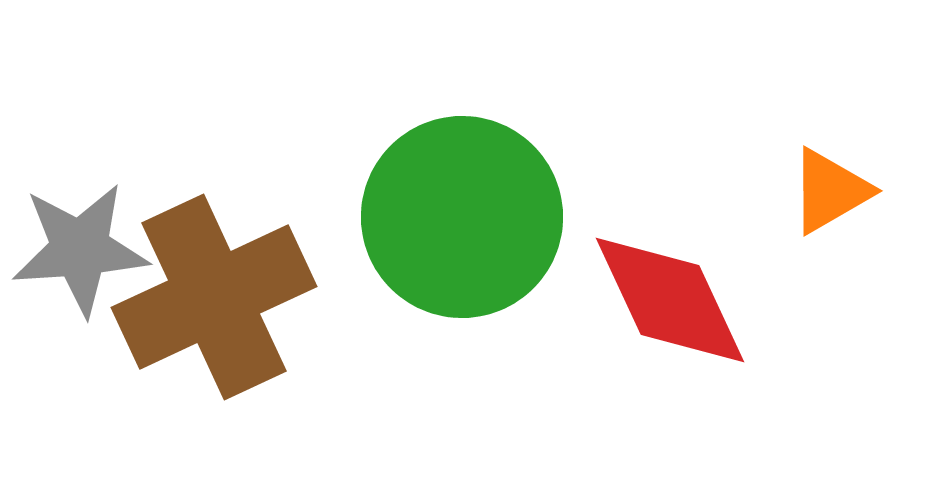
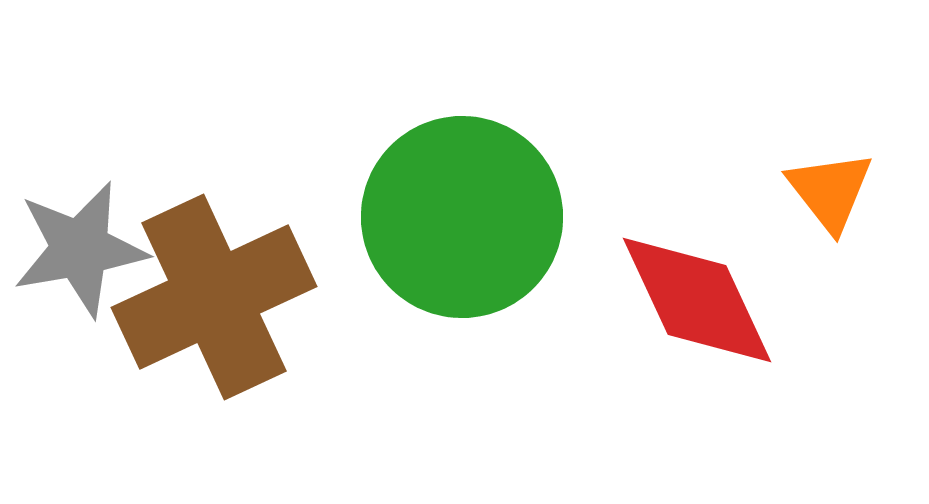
orange triangle: rotated 38 degrees counterclockwise
gray star: rotated 6 degrees counterclockwise
red diamond: moved 27 px right
